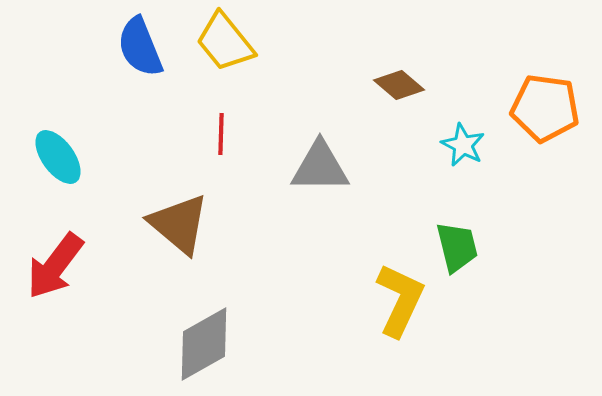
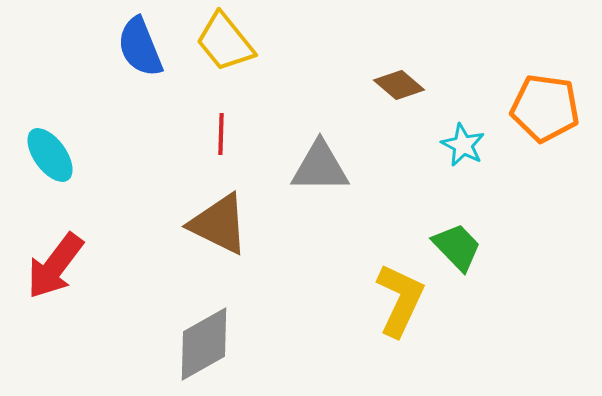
cyan ellipse: moved 8 px left, 2 px up
brown triangle: moved 40 px right; rotated 14 degrees counterclockwise
green trapezoid: rotated 30 degrees counterclockwise
